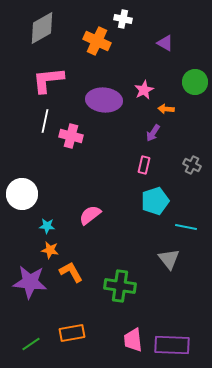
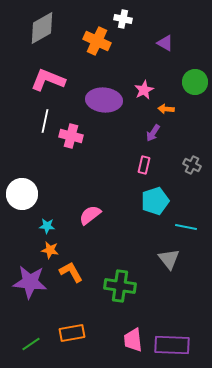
pink L-shape: rotated 28 degrees clockwise
